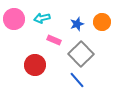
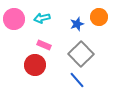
orange circle: moved 3 px left, 5 px up
pink rectangle: moved 10 px left, 5 px down
